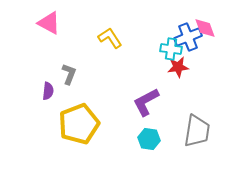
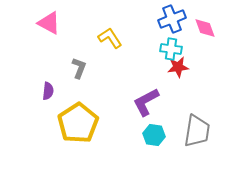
blue cross: moved 16 px left, 18 px up
gray L-shape: moved 10 px right, 6 px up
yellow pentagon: moved 1 px left, 1 px up; rotated 12 degrees counterclockwise
cyan hexagon: moved 5 px right, 4 px up
